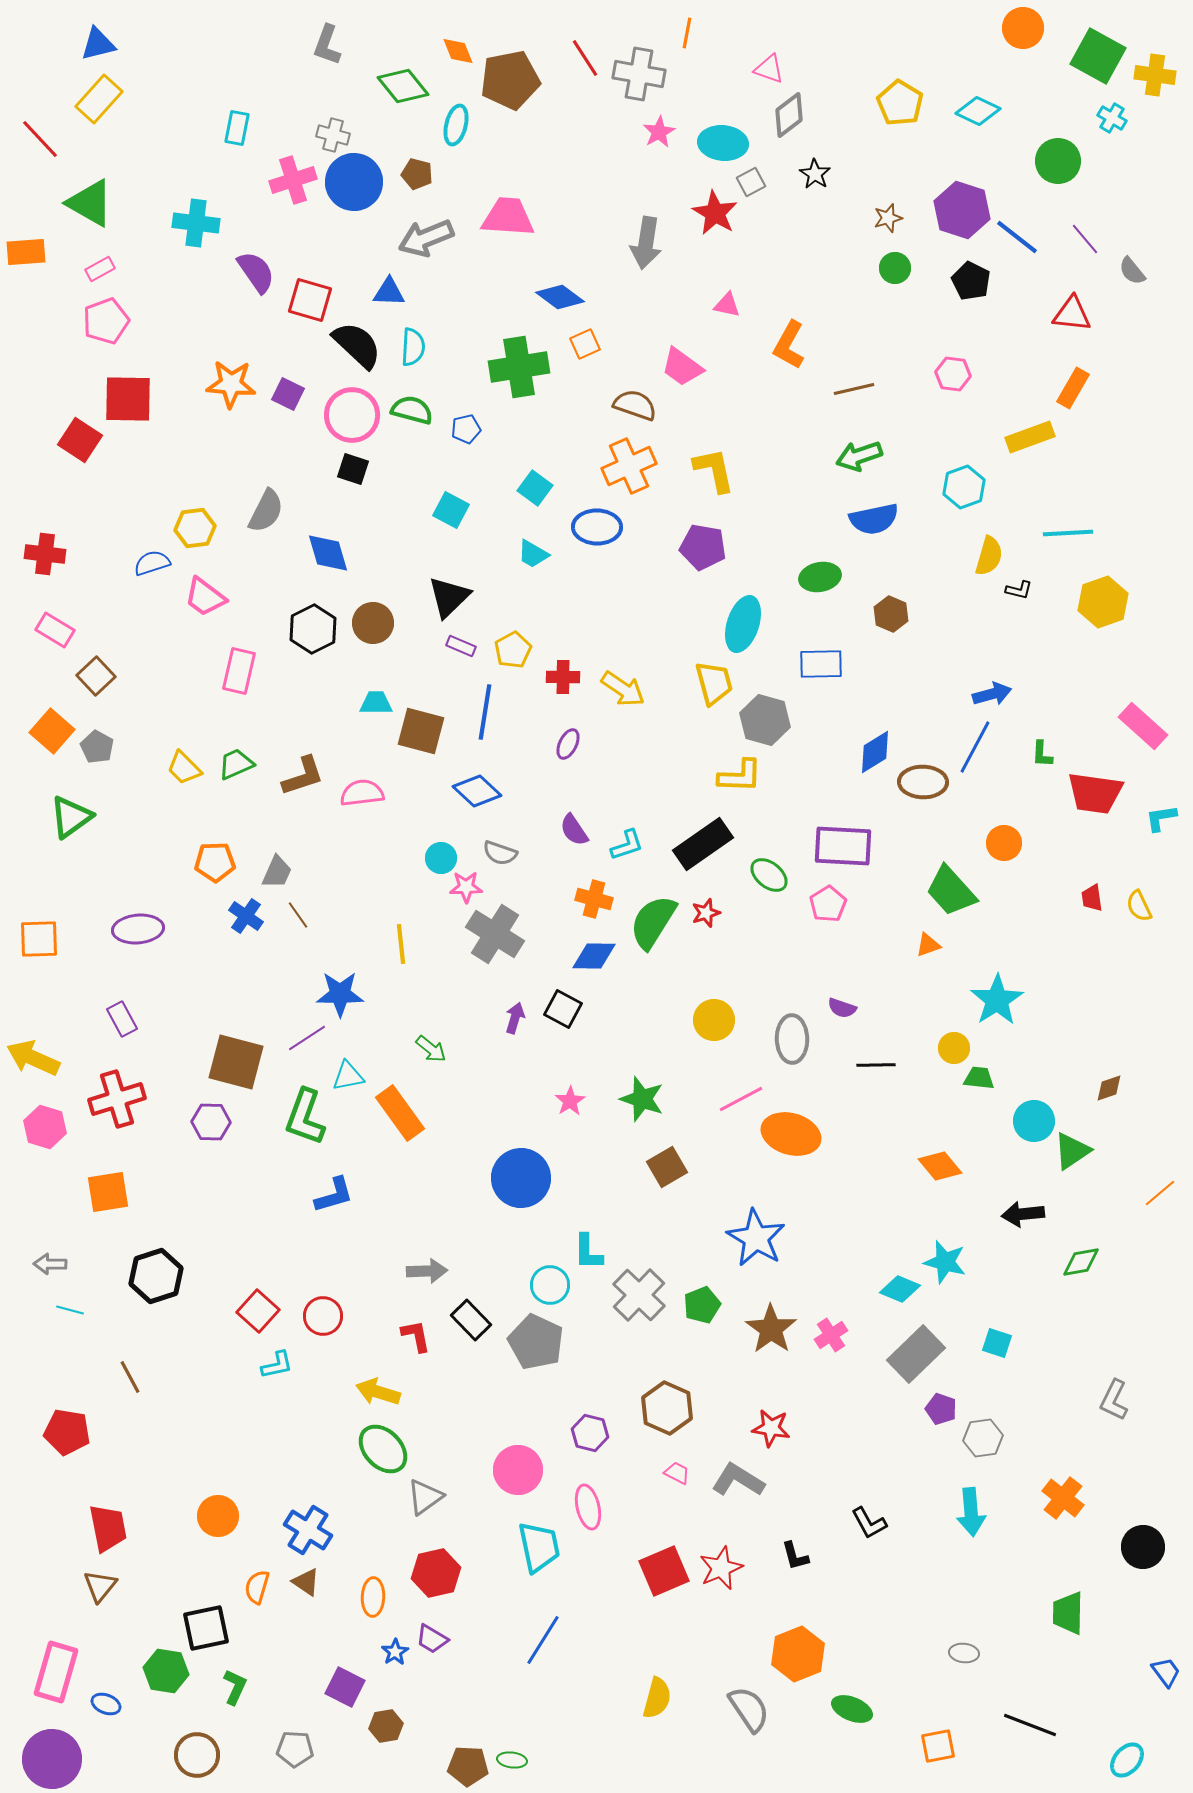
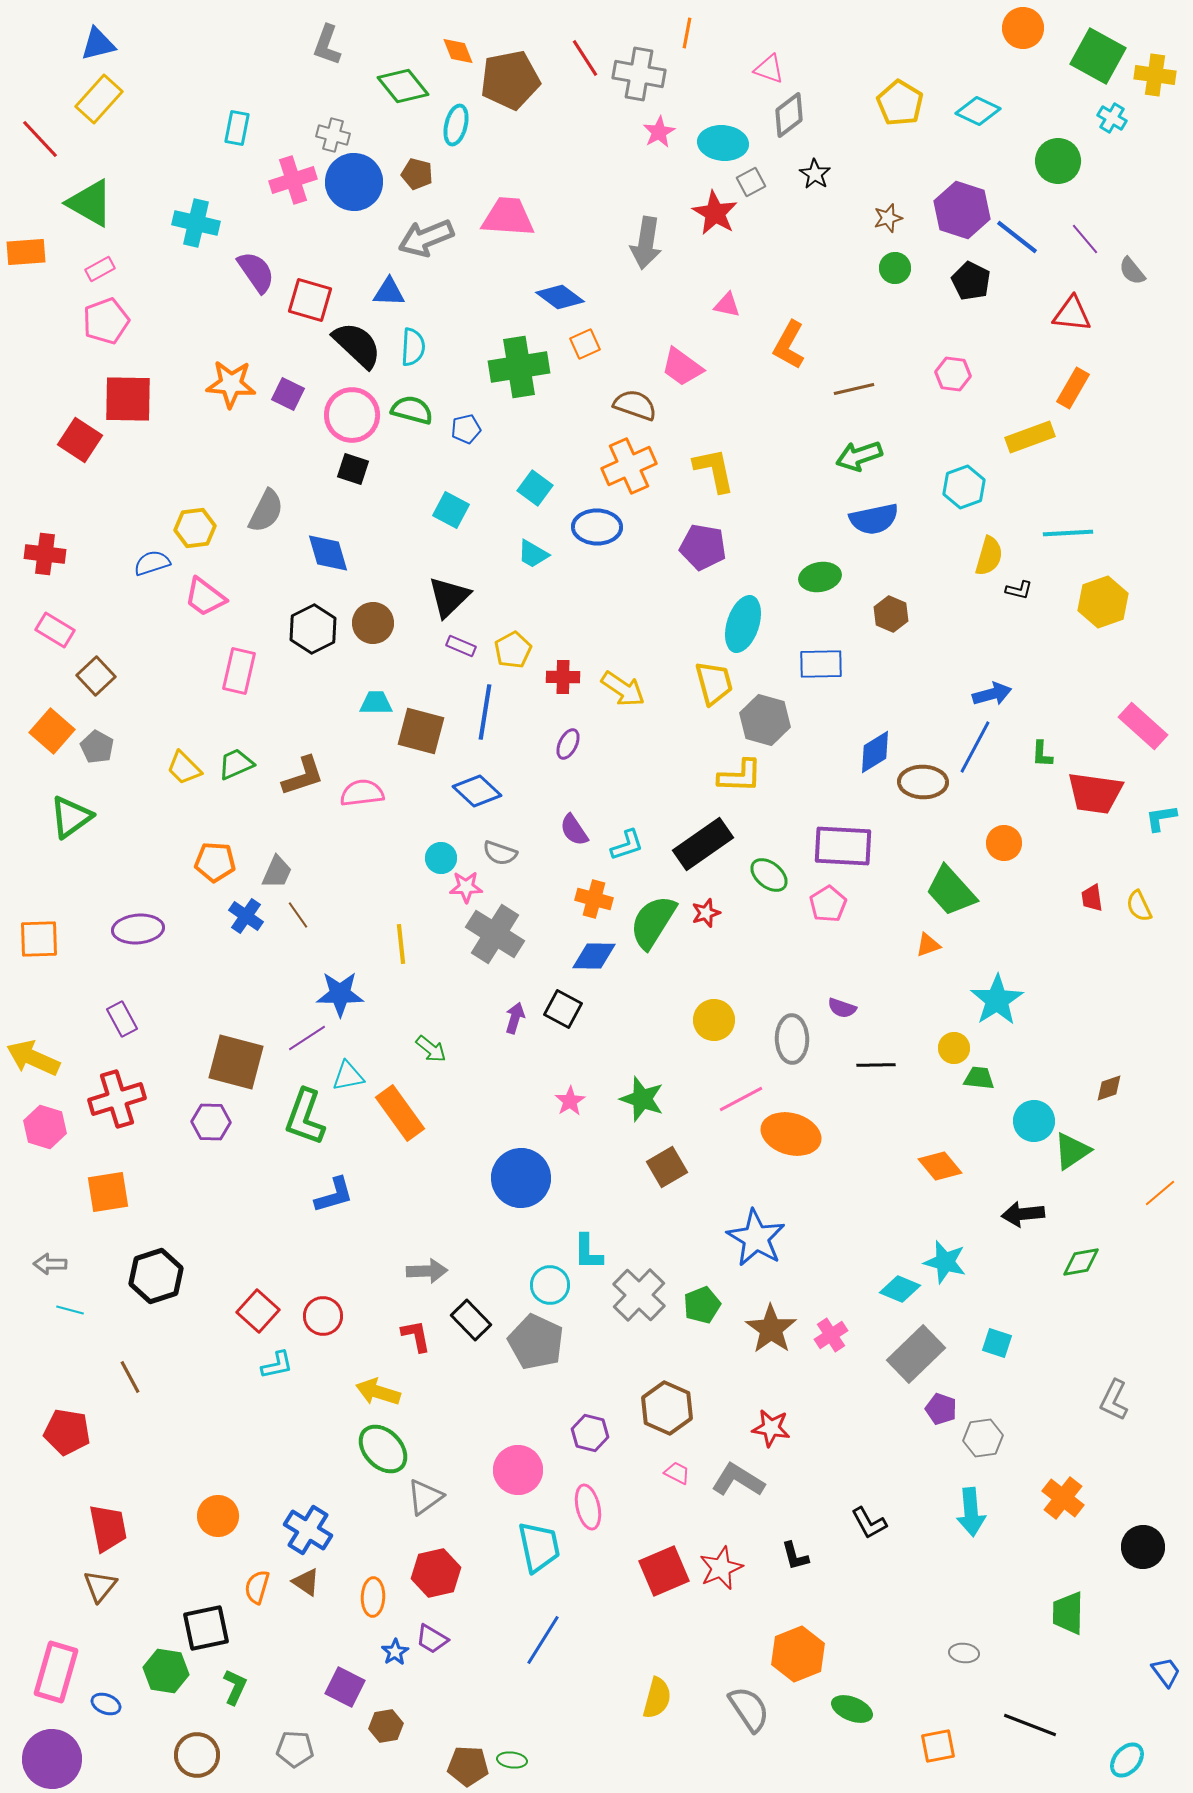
cyan cross at (196, 223): rotated 6 degrees clockwise
orange pentagon at (215, 862): rotated 6 degrees clockwise
